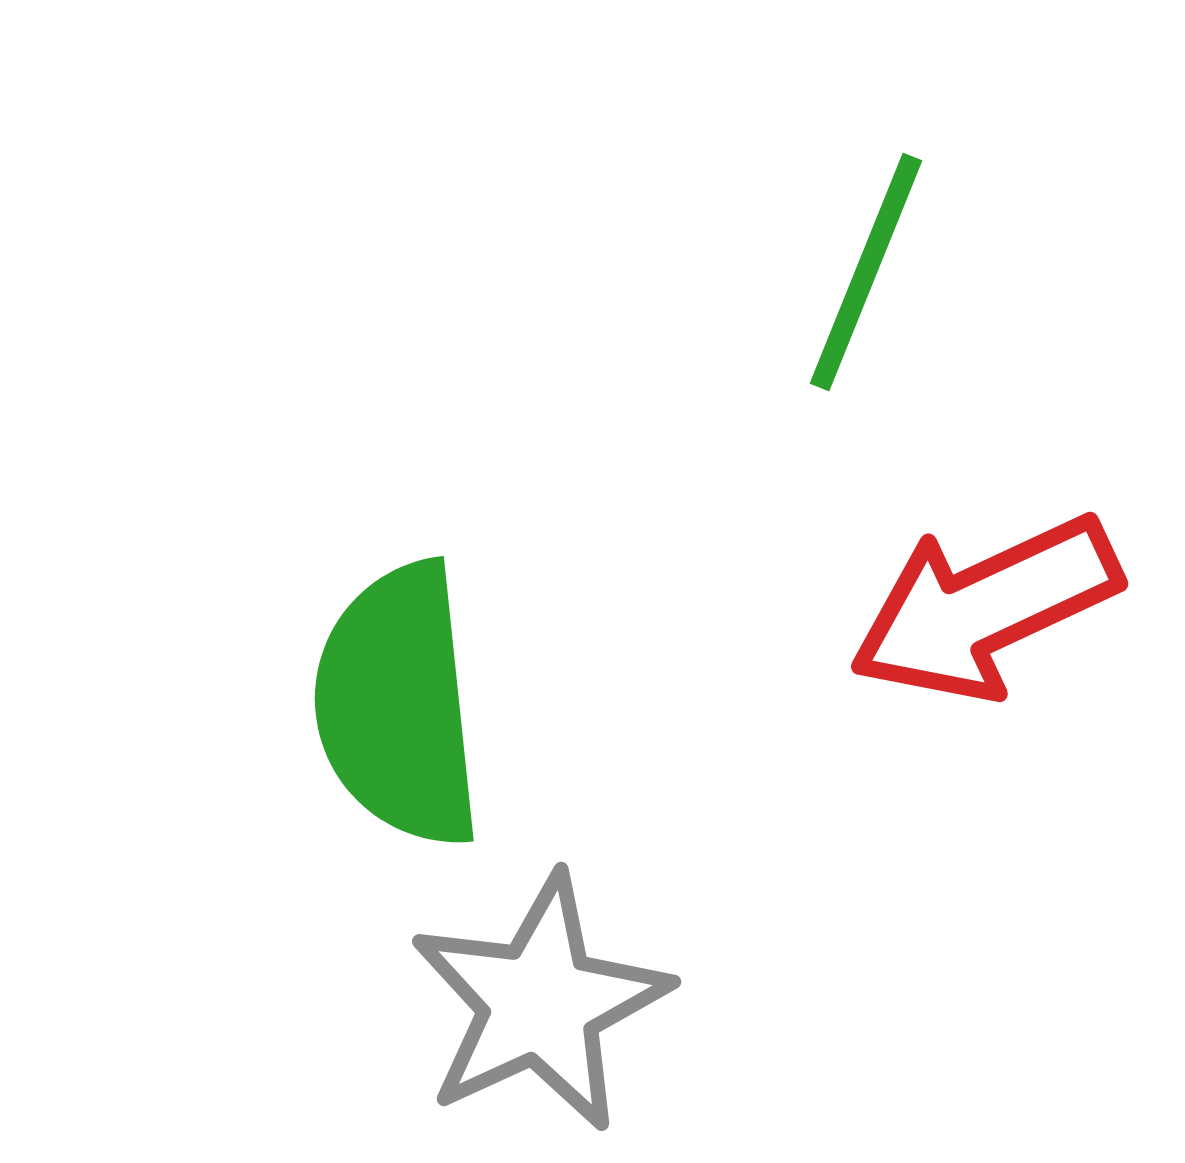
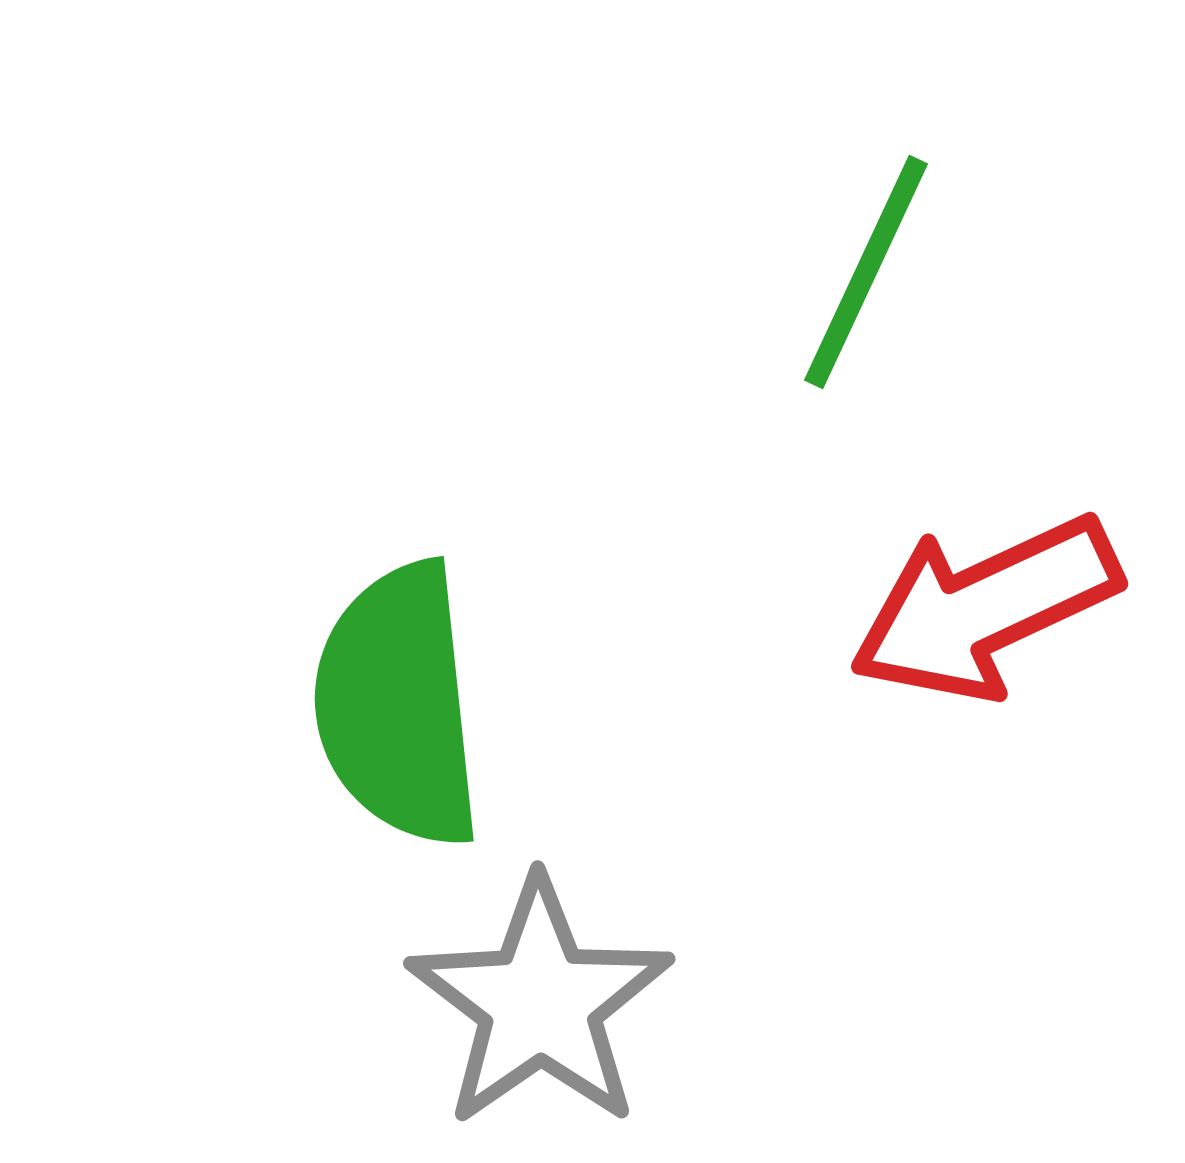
green line: rotated 3 degrees clockwise
gray star: rotated 10 degrees counterclockwise
